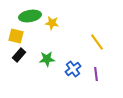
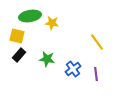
yellow square: moved 1 px right
green star: rotated 14 degrees clockwise
